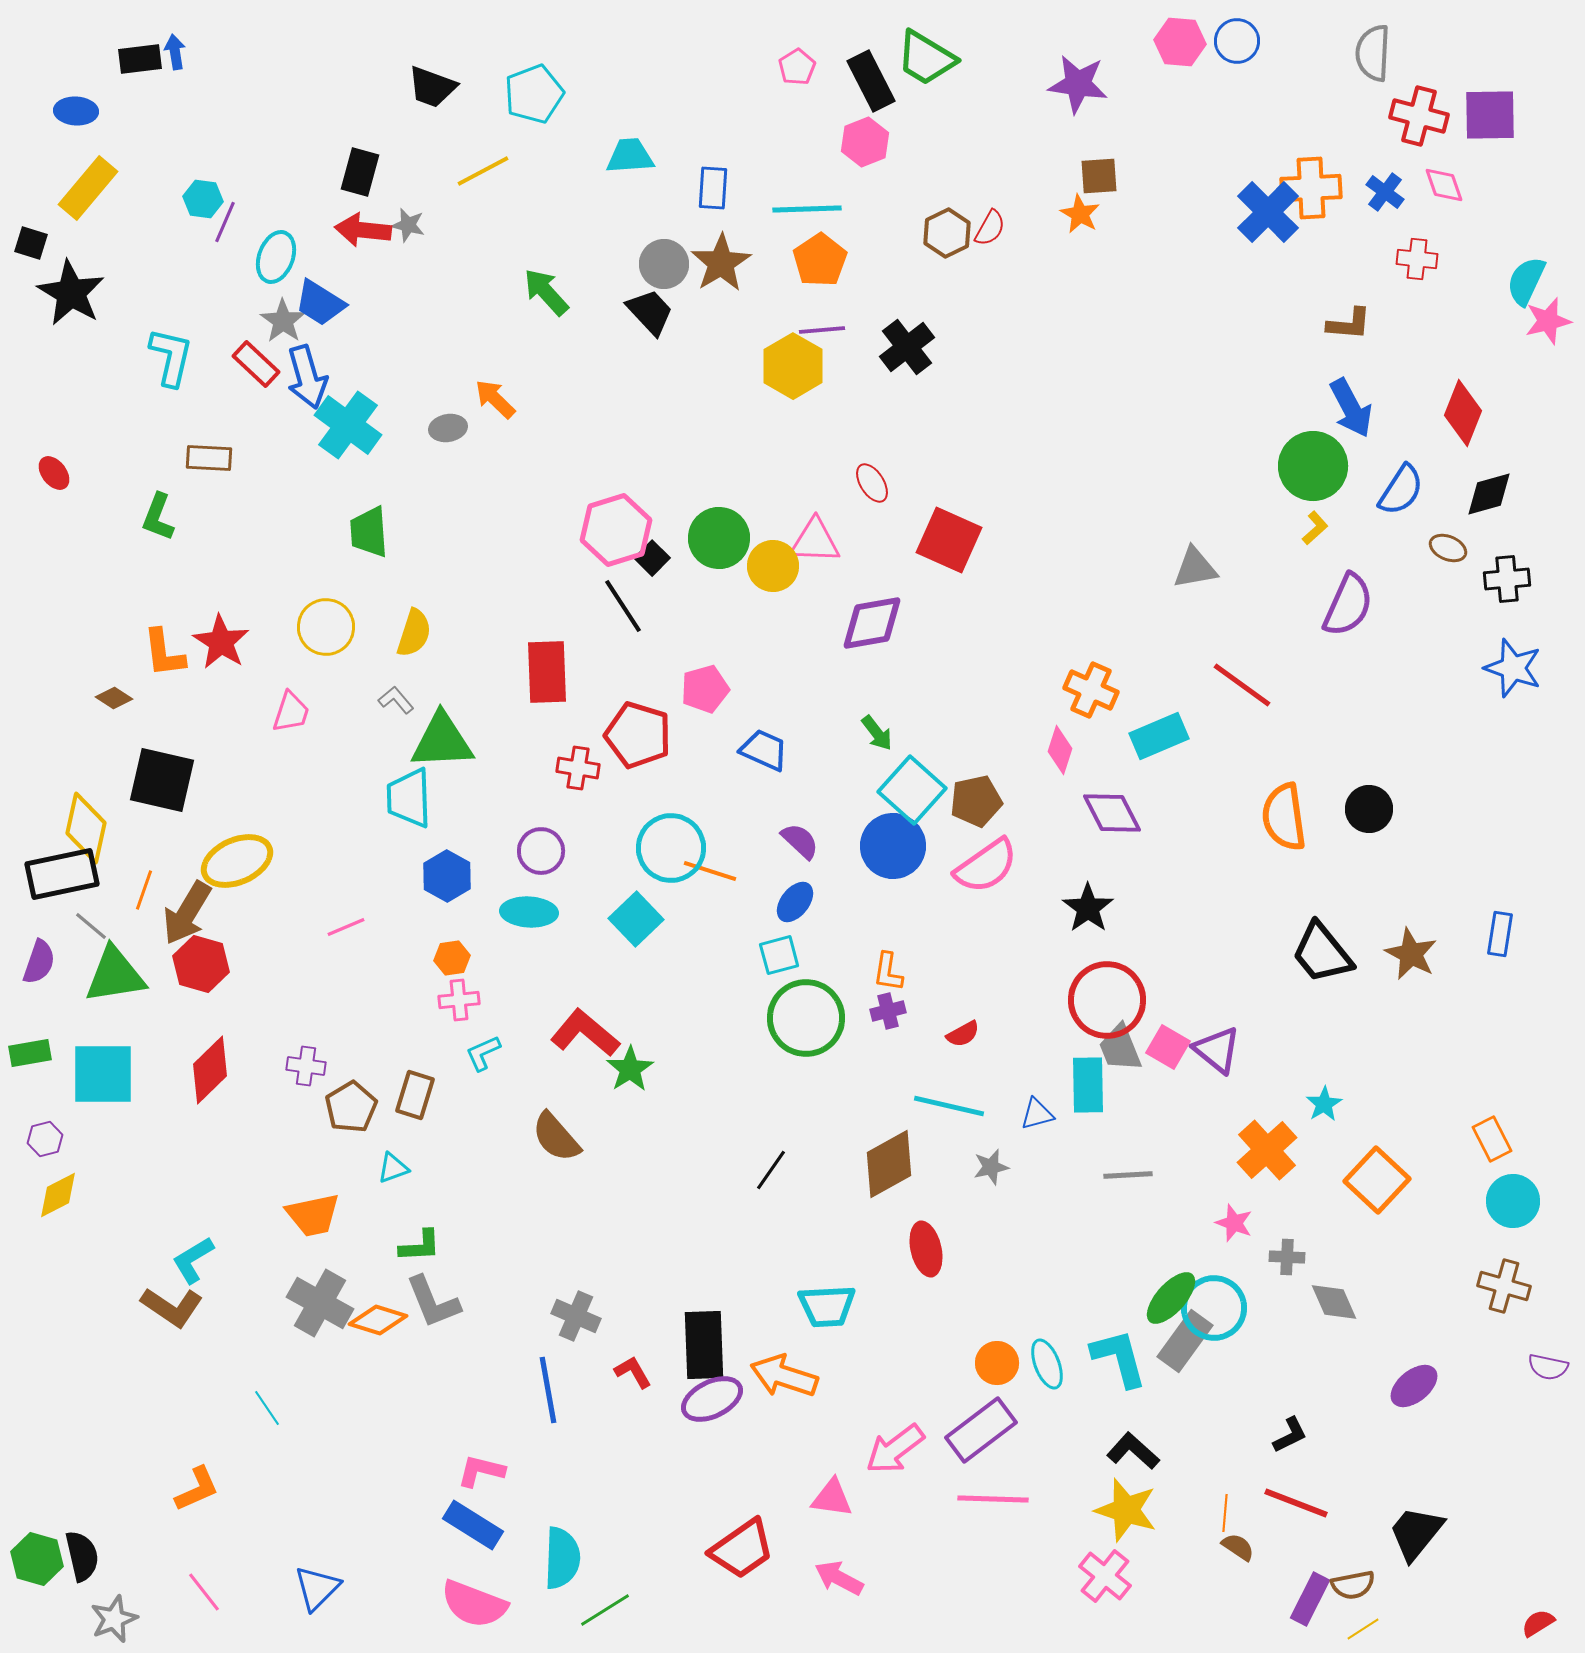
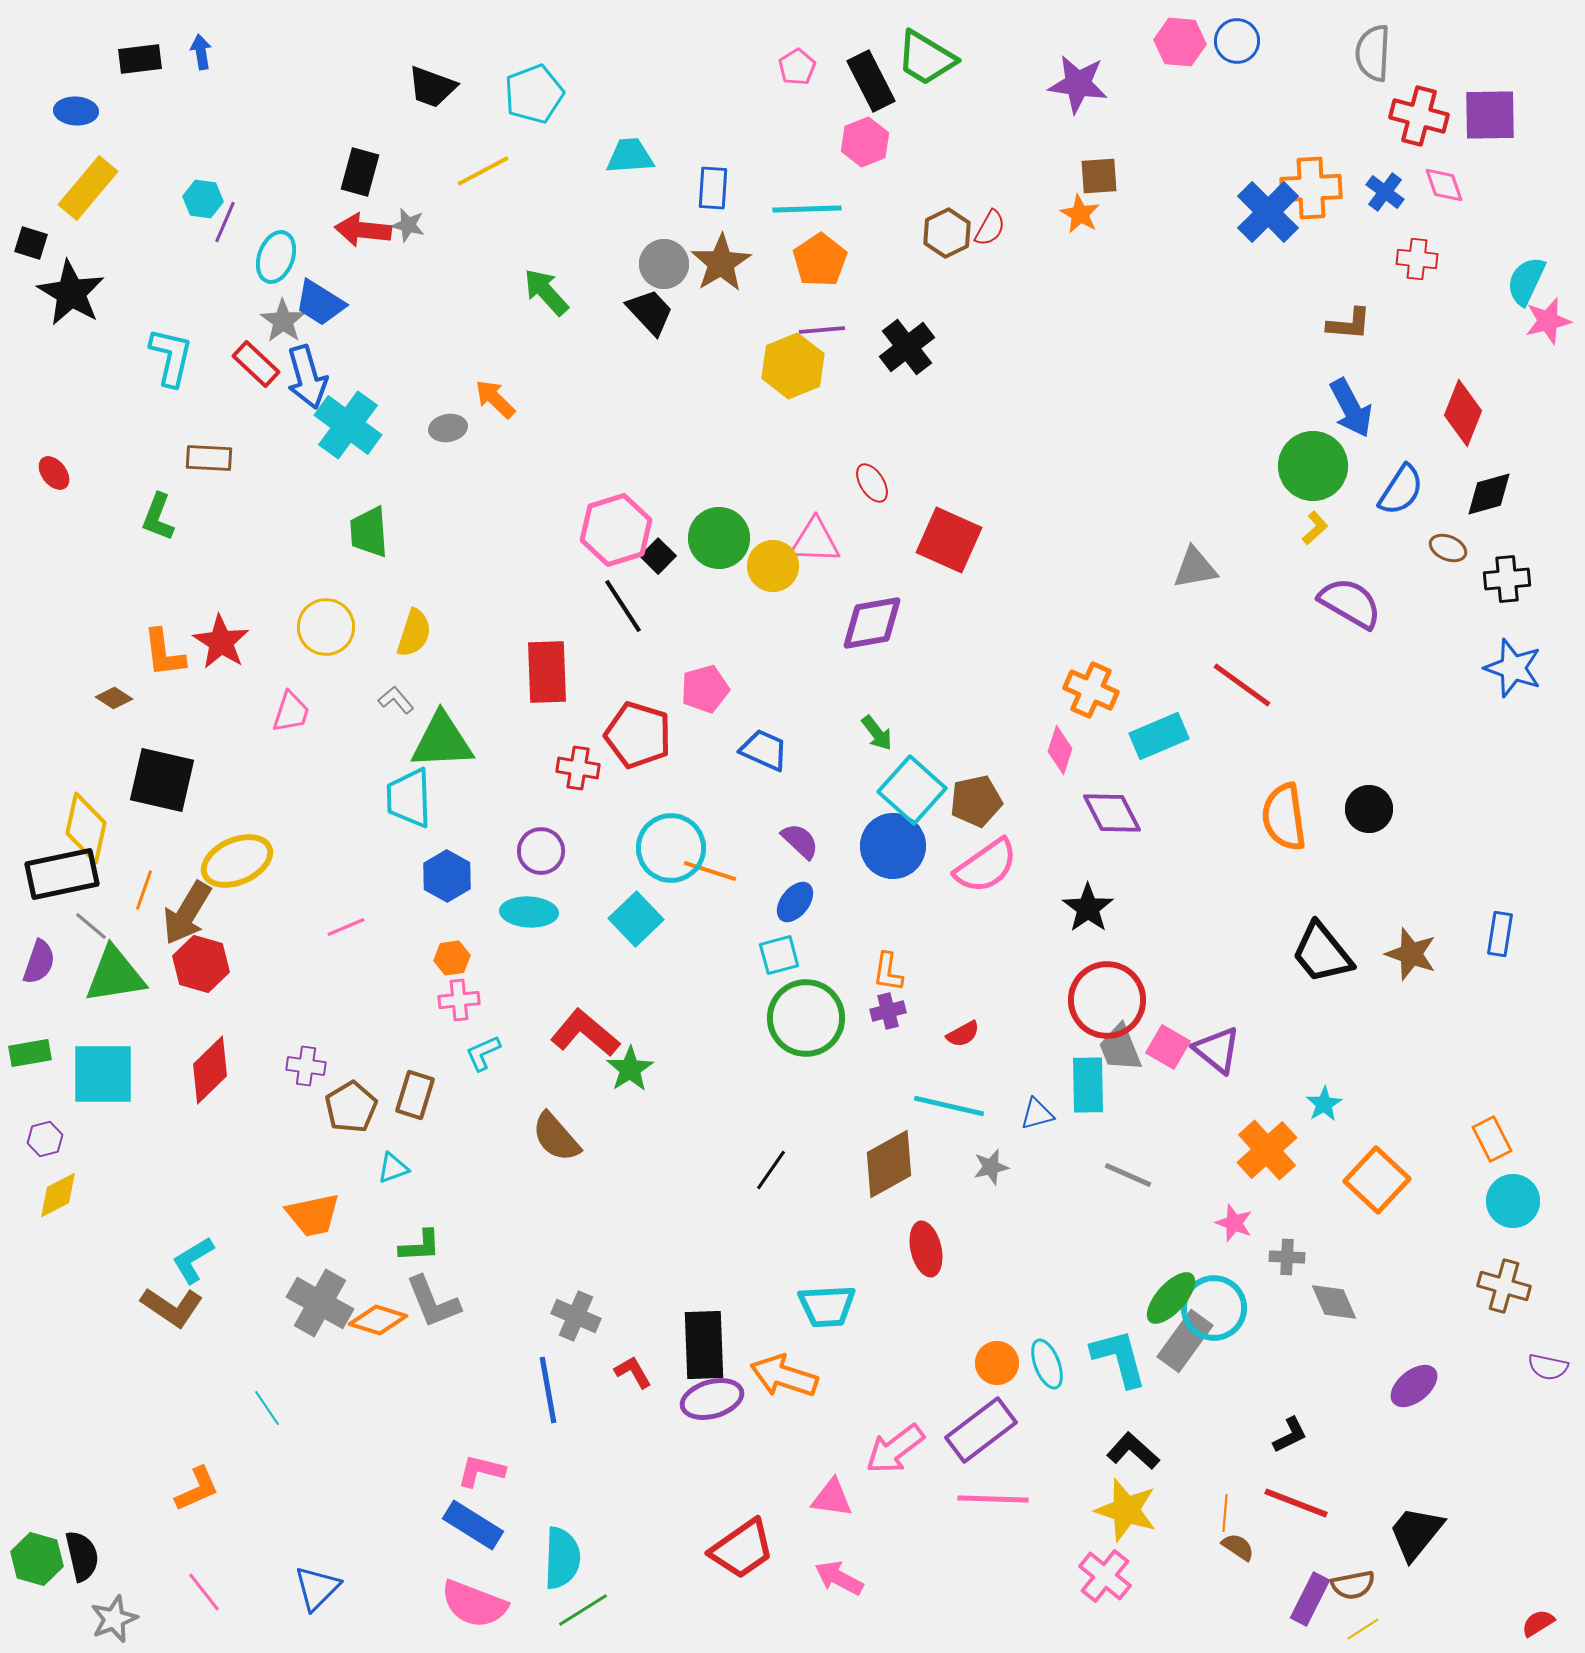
blue arrow at (175, 52): moved 26 px right
yellow hexagon at (793, 366): rotated 8 degrees clockwise
black square at (652, 558): moved 6 px right, 2 px up
purple semicircle at (1348, 605): moved 2 px right, 2 px up; rotated 84 degrees counterclockwise
brown star at (1411, 954): rotated 8 degrees counterclockwise
gray line at (1128, 1175): rotated 27 degrees clockwise
purple ellipse at (712, 1399): rotated 10 degrees clockwise
green line at (605, 1610): moved 22 px left
